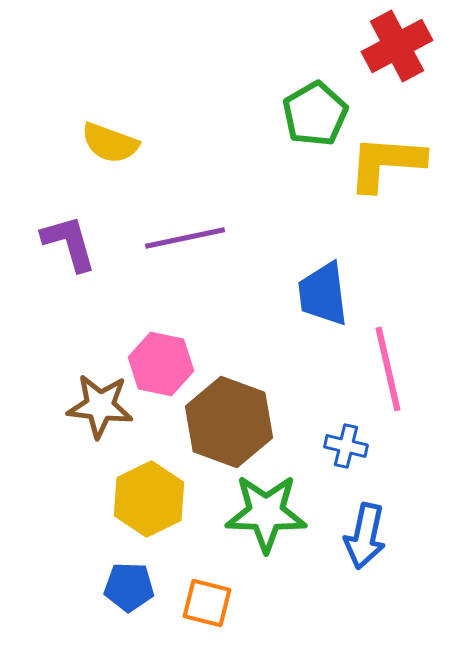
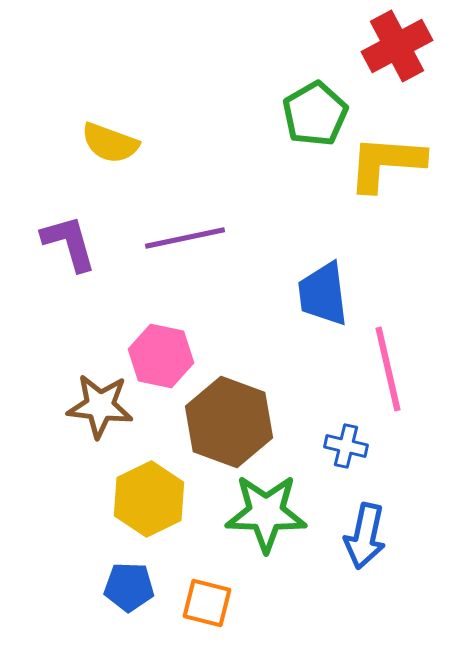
pink hexagon: moved 8 px up
